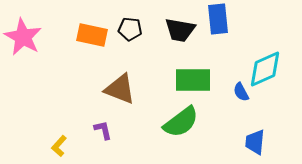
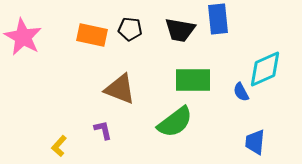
green semicircle: moved 6 px left
